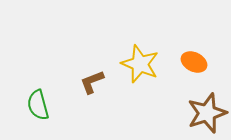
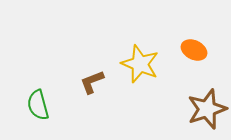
orange ellipse: moved 12 px up
brown star: moved 4 px up
